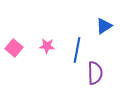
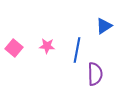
purple semicircle: moved 1 px down
